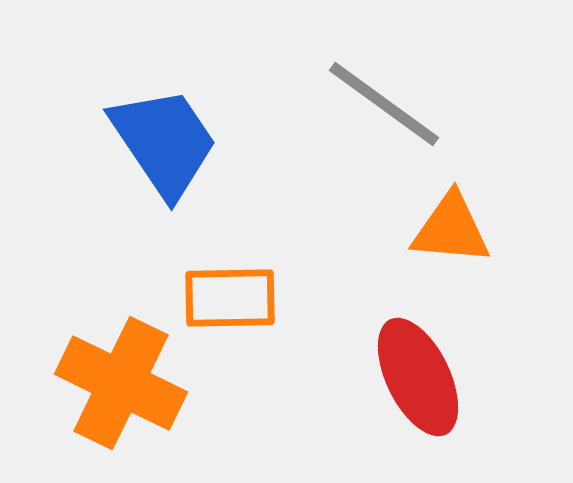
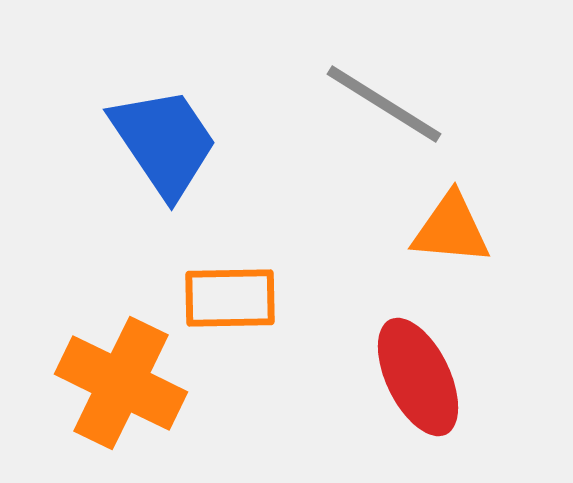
gray line: rotated 4 degrees counterclockwise
